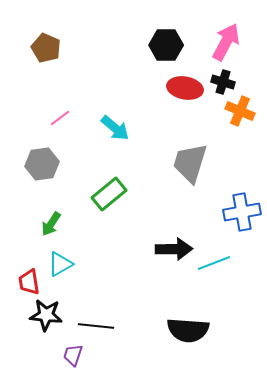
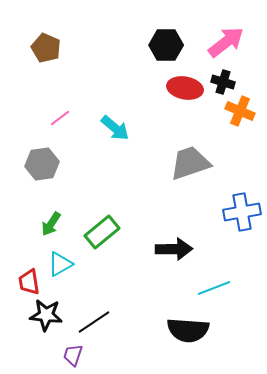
pink arrow: rotated 24 degrees clockwise
gray trapezoid: rotated 54 degrees clockwise
green rectangle: moved 7 px left, 38 px down
cyan line: moved 25 px down
black line: moved 2 px left, 4 px up; rotated 40 degrees counterclockwise
